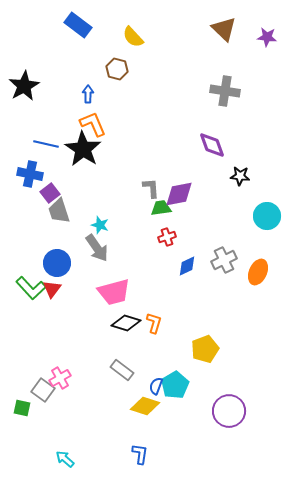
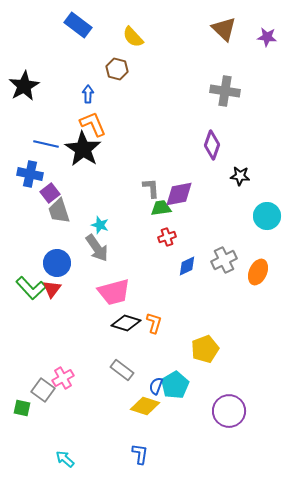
purple diamond at (212, 145): rotated 40 degrees clockwise
pink cross at (60, 378): moved 3 px right
